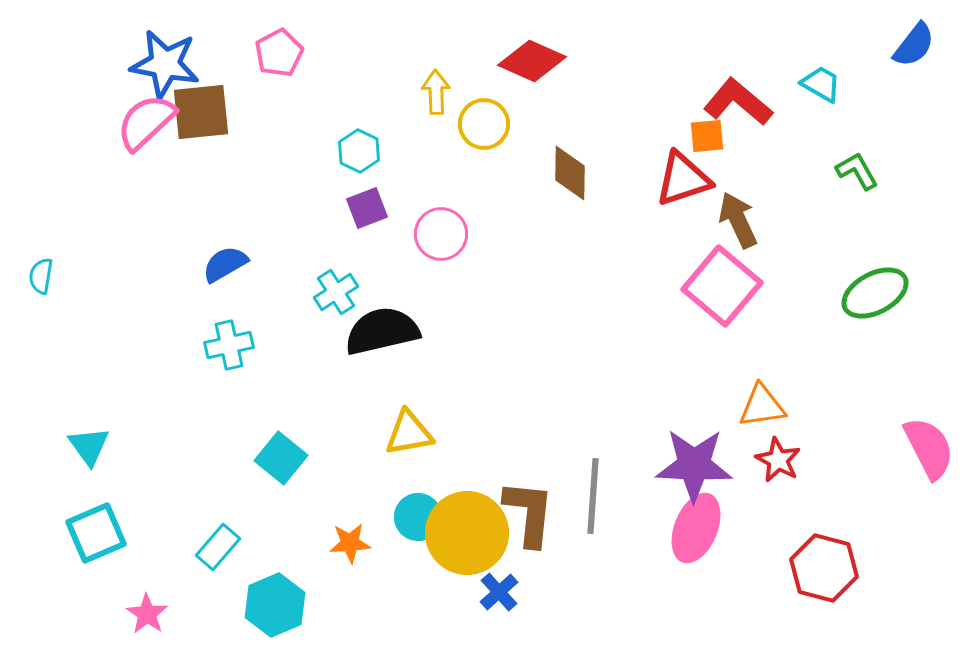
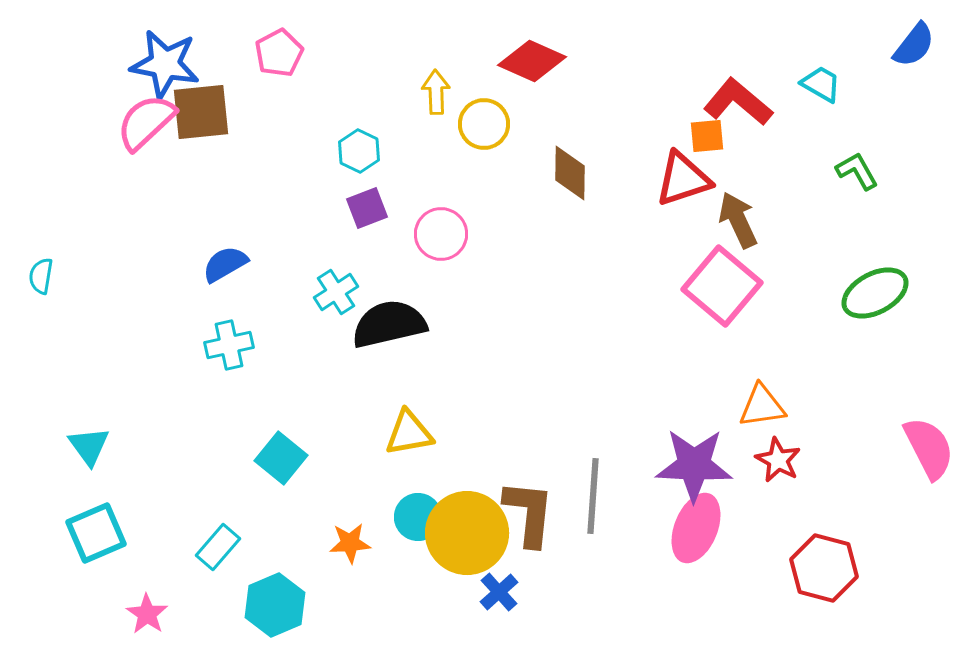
black semicircle at (382, 331): moved 7 px right, 7 px up
